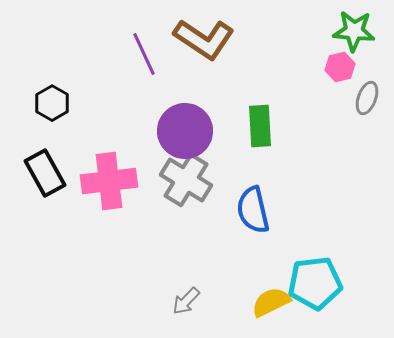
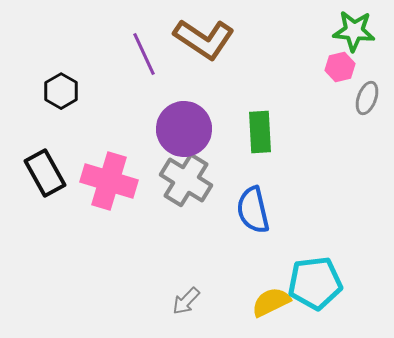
black hexagon: moved 9 px right, 12 px up
green rectangle: moved 6 px down
purple circle: moved 1 px left, 2 px up
pink cross: rotated 24 degrees clockwise
